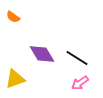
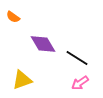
purple diamond: moved 1 px right, 10 px up
yellow triangle: moved 7 px right, 1 px down
